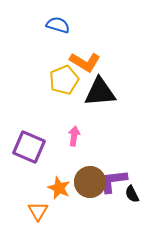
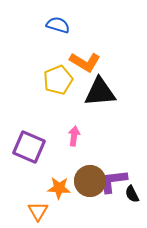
yellow pentagon: moved 6 px left
brown circle: moved 1 px up
orange star: rotated 20 degrees counterclockwise
